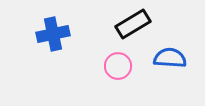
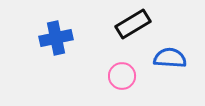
blue cross: moved 3 px right, 4 px down
pink circle: moved 4 px right, 10 px down
